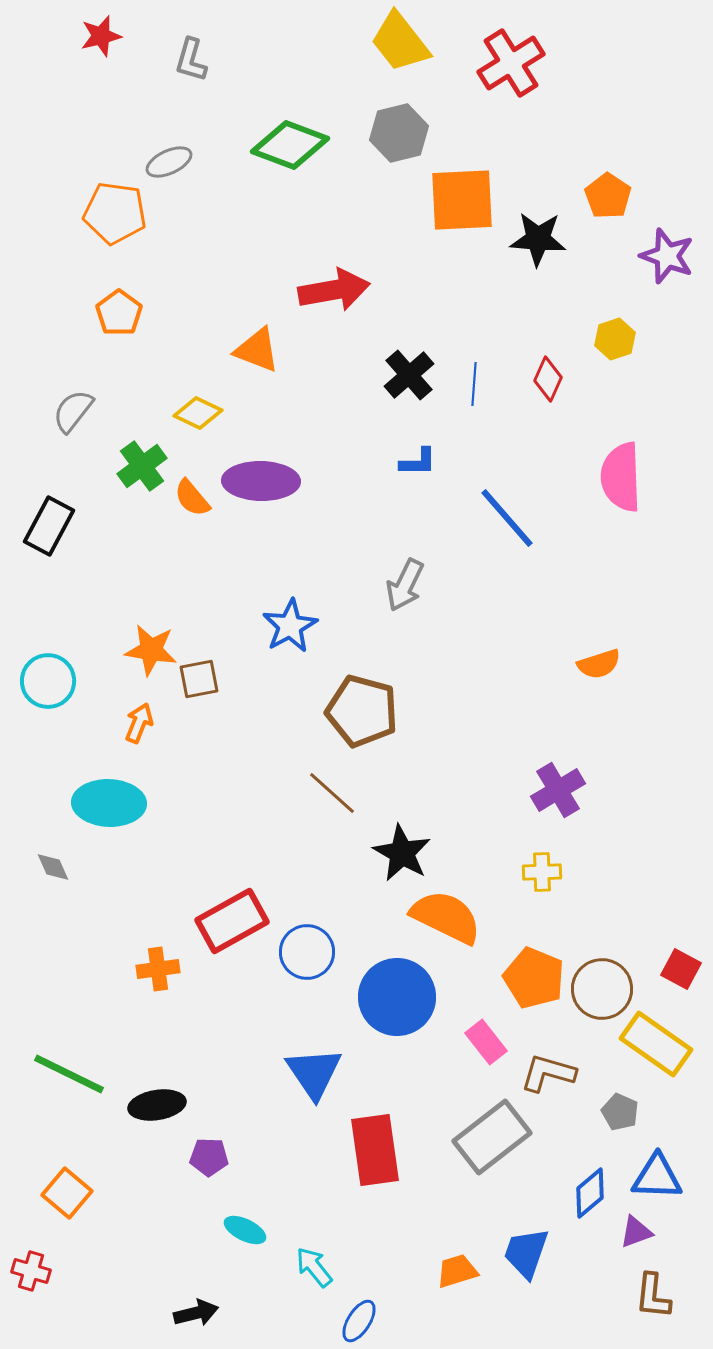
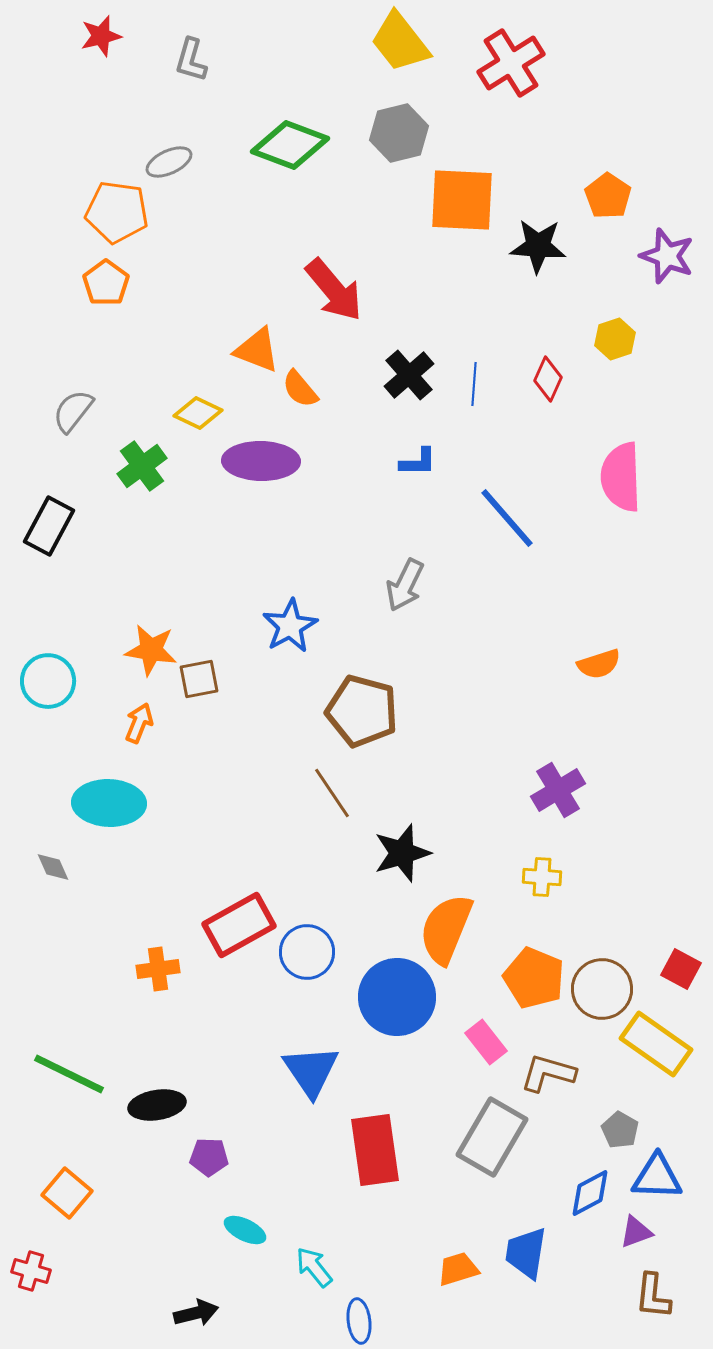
orange square at (462, 200): rotated 6 degrees clockwise
orange pentagon at (115, 213): moved 2 px right, 1 px up
black star at (538, 239): moved 7 px down
red arrow at (334, 290): rotated 60 degrees clockwise
orange pentagon at (119, 313): moved 13 px left, 30 px up
purple ellipse at (261, 481): moved 20 px up
orange semicircle at (192, 498): moved 108 px right, 109 px up
brown line at (332, 793): rotated 14 degrees clockwise
black star at (402, 853): rotated 26 degrees clockwise
yellow cross at (542, 872): moved 5 px down; rotated 6 degrees clockwise
orange semicircle at (446, 917): moved 12 px down; rotated 94 degrees counterclockwise
red rectangle at (232, 921): moved 7 px right, 4 px down
blue triangle at (314, 1073): moved 3 px left, 2 px up
gray pentagon at (620, 1112): moved 18 px down; rotated 6 degrees clockwise
gray rectangle at (492, 1137): rotated 22 degrees counterclockwise
blue diamond at (590, 1193): rotated 12 degrees clockwise
blue trapezoid at (526, 1253): rotated 10 degrees counterclockwise
orange trapezoid at (457, 1271): moved 1 px right, 2 px up
blue ellipse at (359, 1321): rotated 39 degrees counterclockwise
